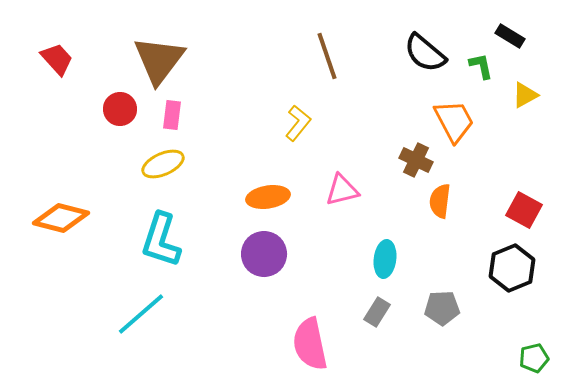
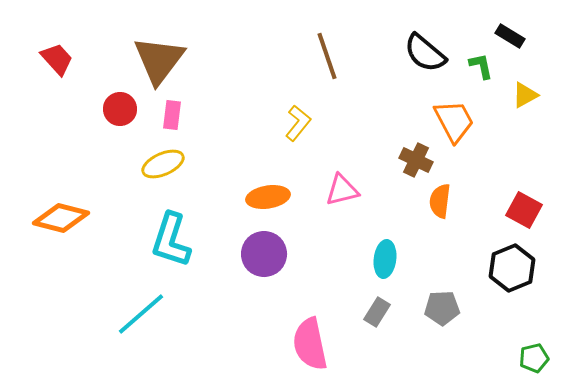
cyan L-shape: moved 10 px right
